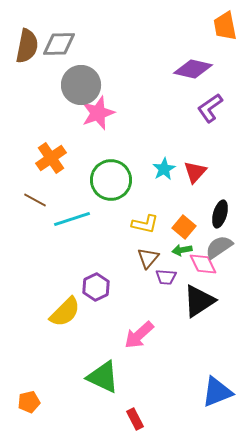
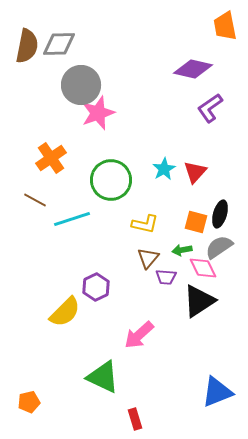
orange square: moved 12 px right, 5 px up; rotated 25 degrees counterclockwise
pink diamond: moved 4 px down
red rectangle: rotated 10 degrees clockwise
